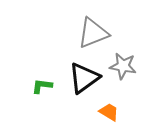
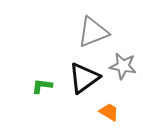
gray triangle: moved 1 px up
